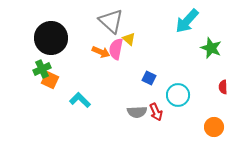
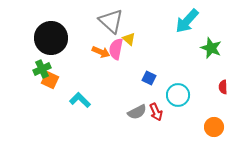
gray semicircle: rotated 24 degrees counterclockwise
